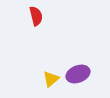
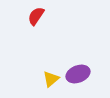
red semicircle: rotated 132 degrees counterclockwise
